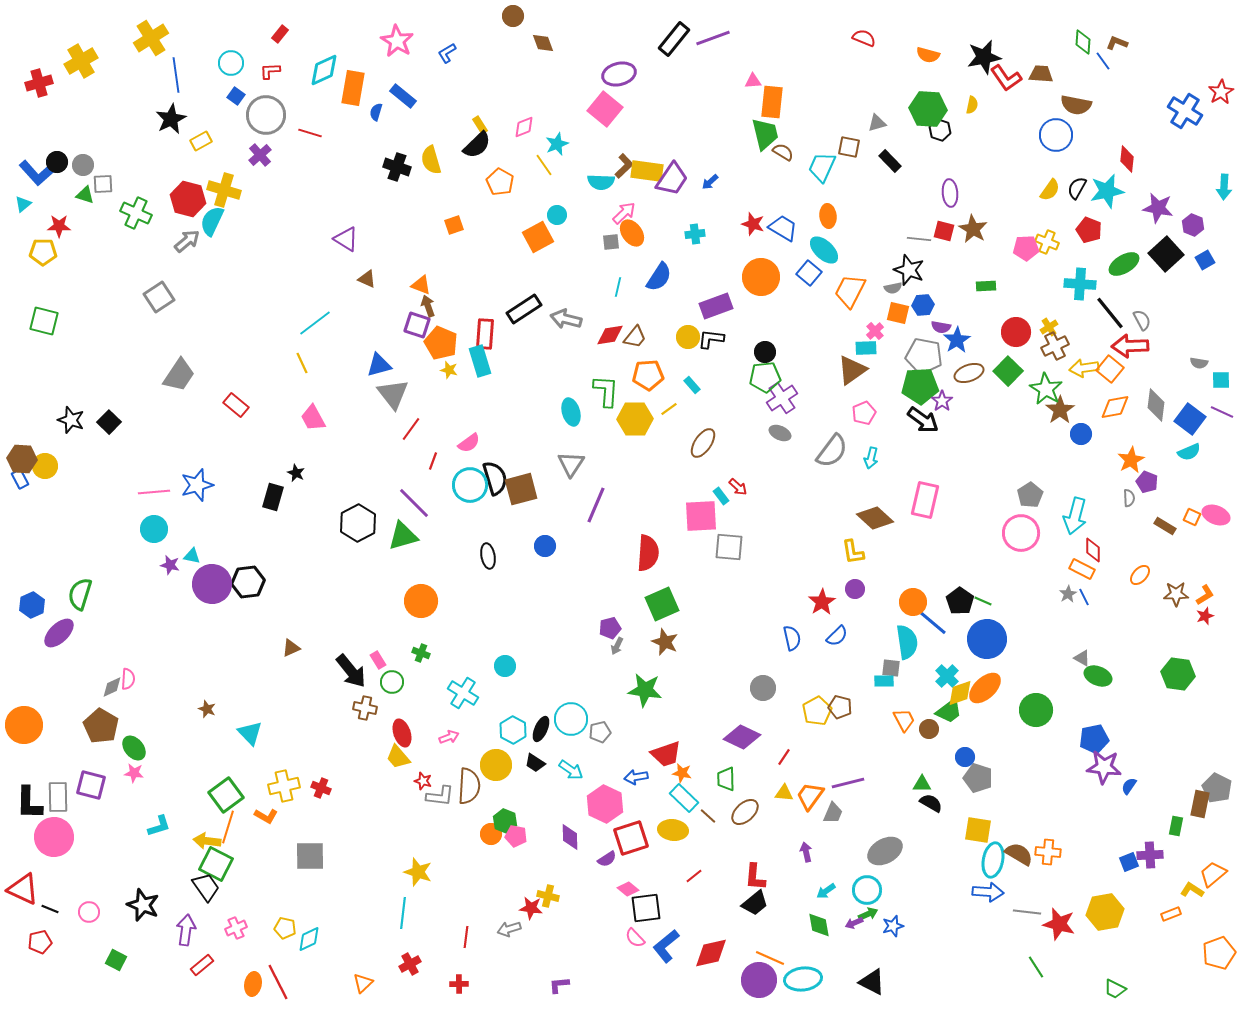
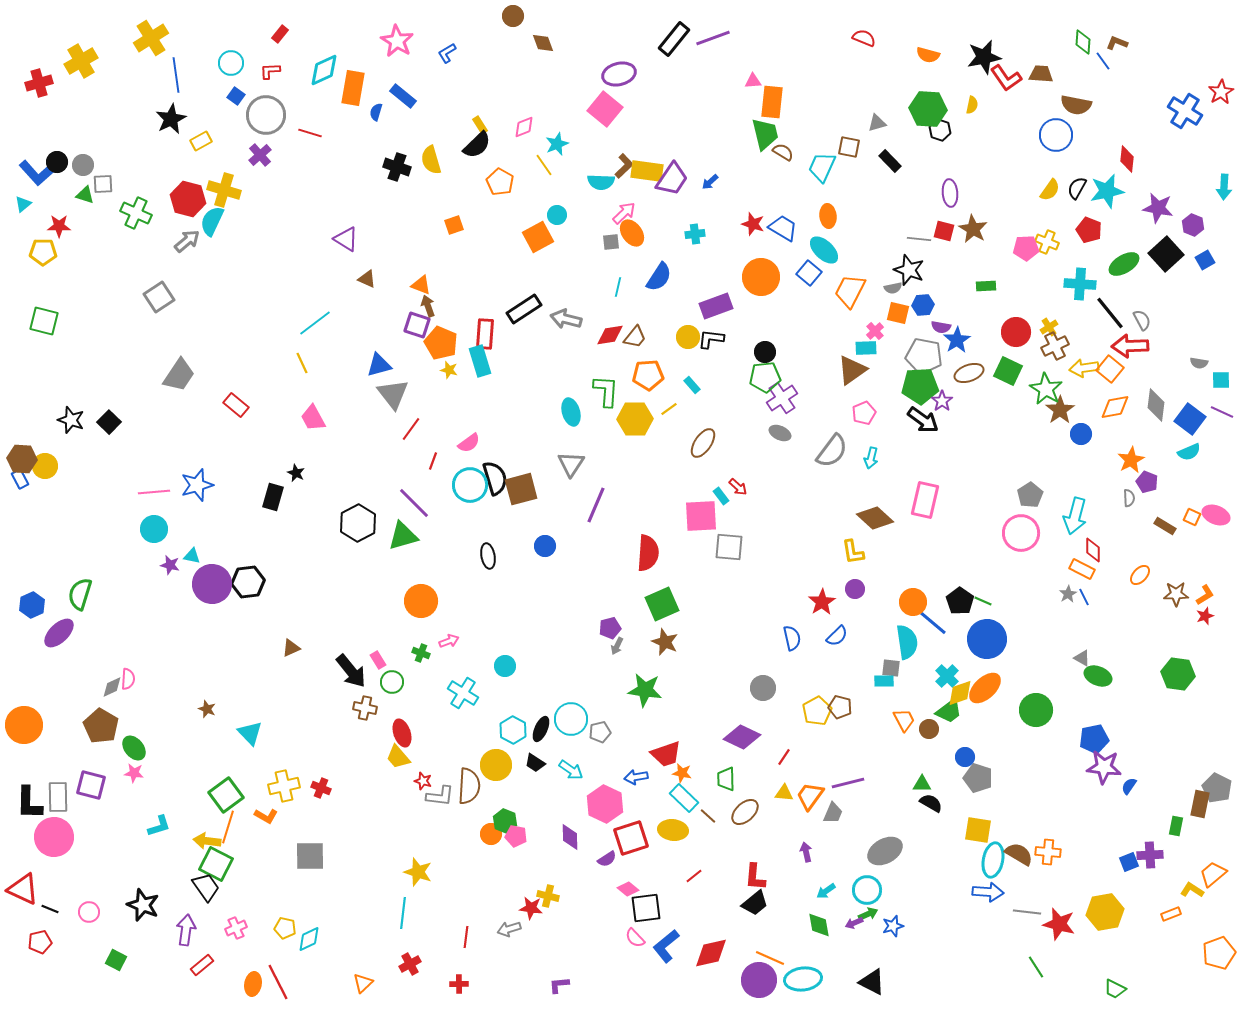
green square at (1008, 371): rotated 20 degrees counterclockwise
pink arrow at (449, 737): moved 96 px up
